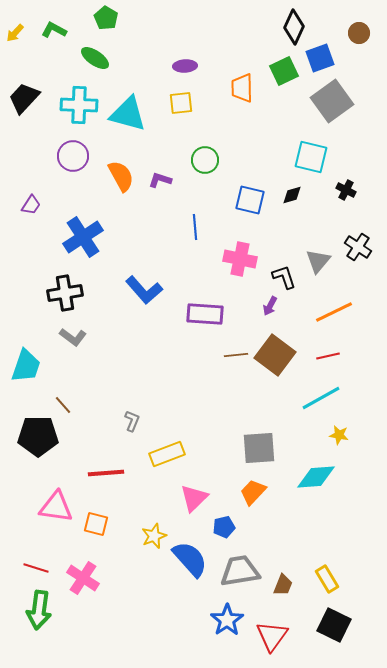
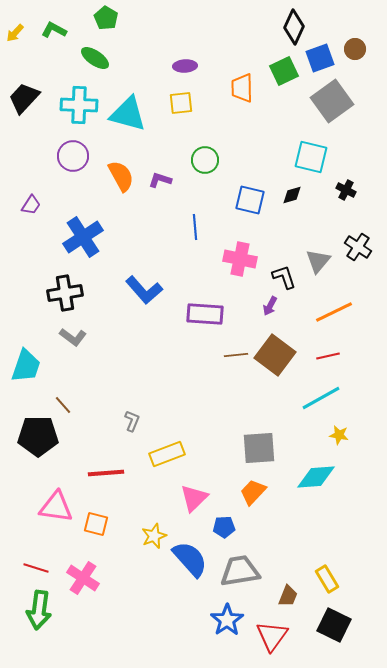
brown circle at (359, 33): moved 4 px left, 16 px down
blue pentagon at (224, 527): rotated 10 degrees clockwise
brown trapezoid at (283, 585): moved 5 px right, 11 px down
